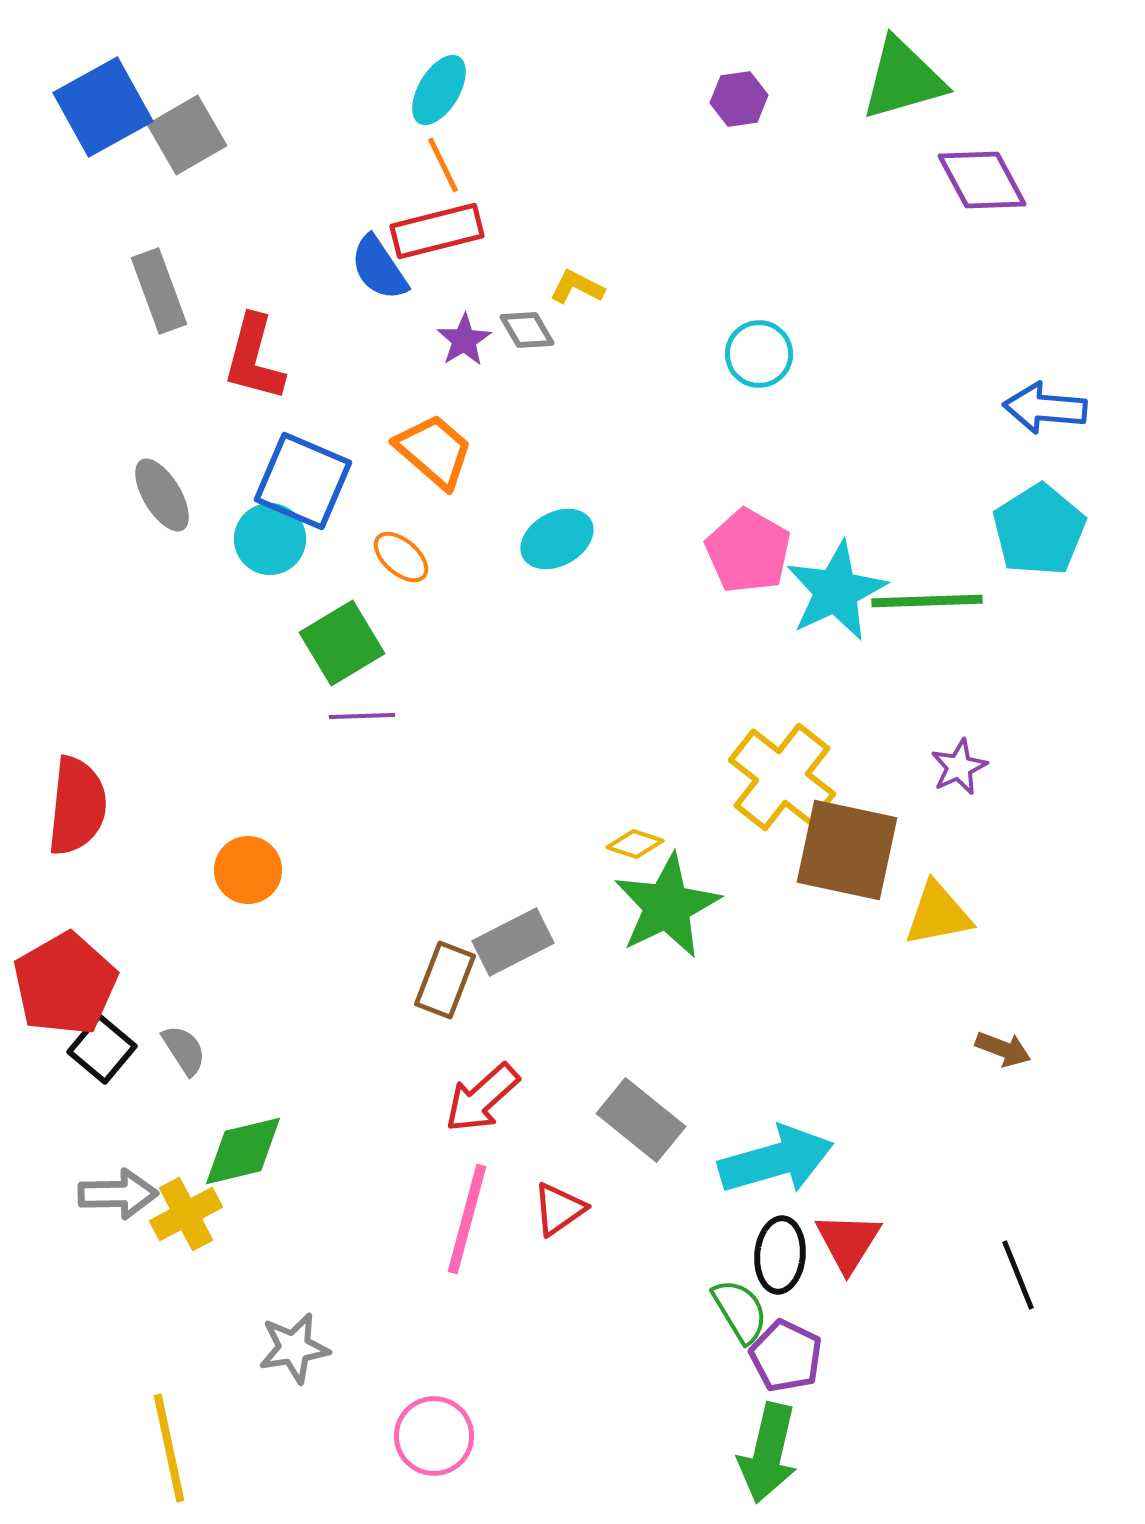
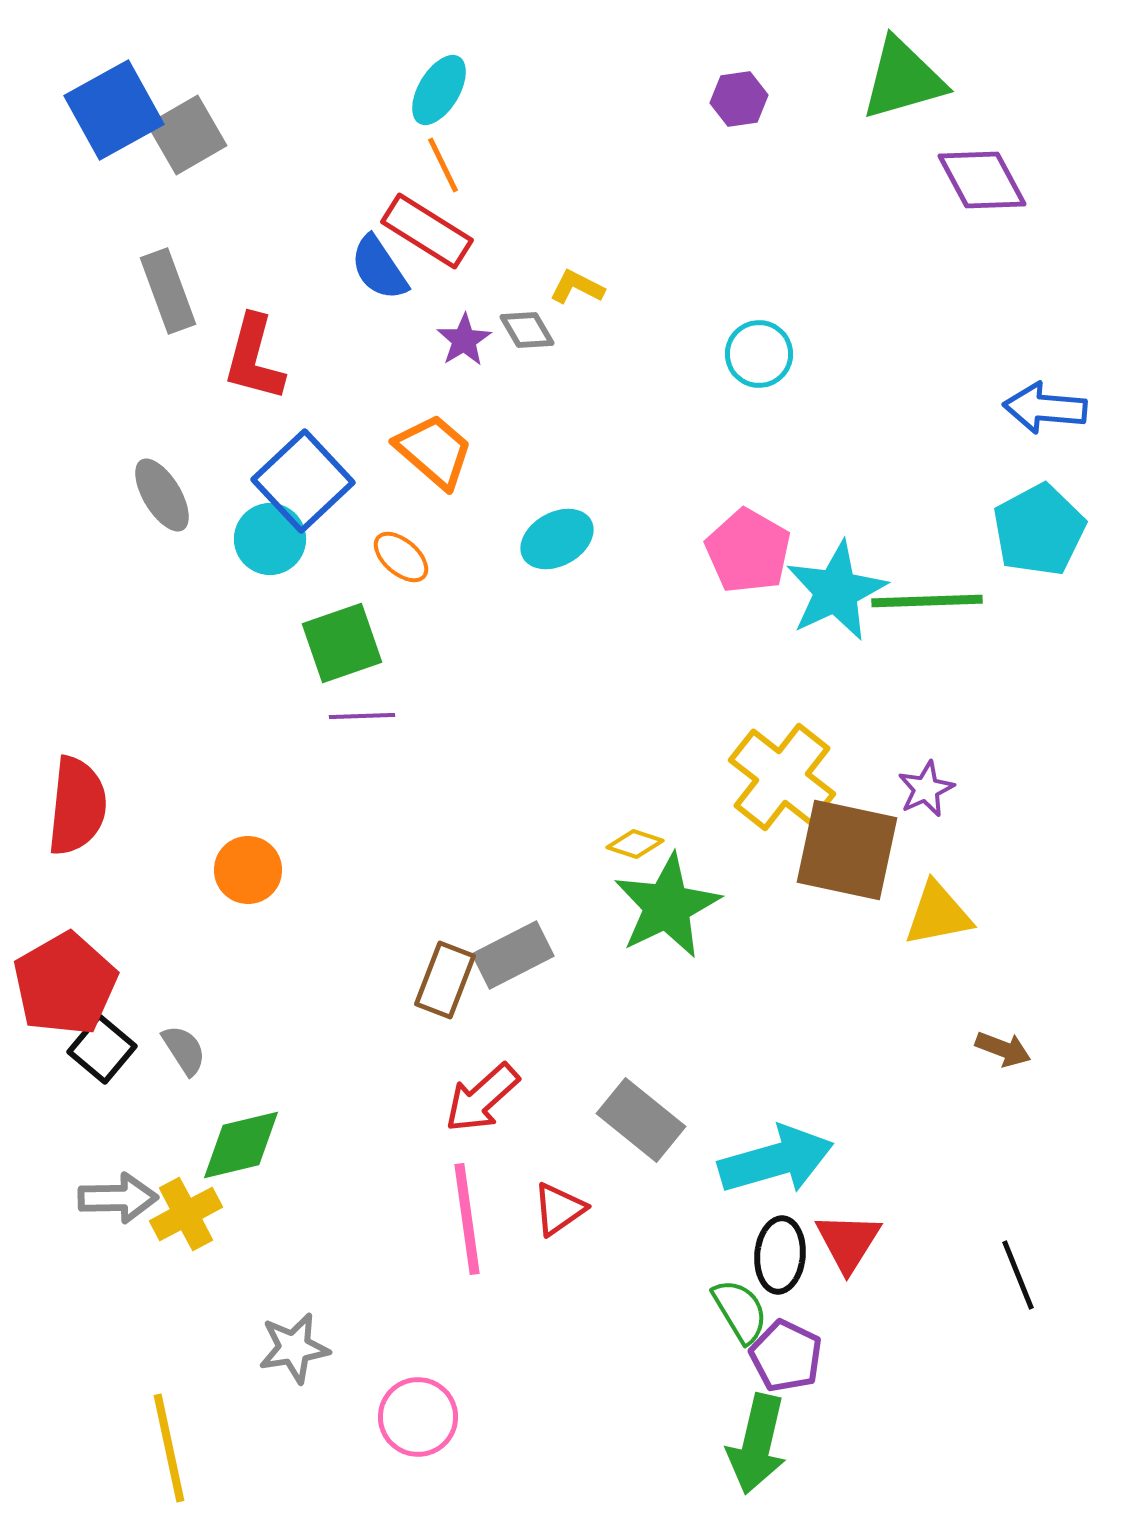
blue square at (103, 107): moved 11 px right, 3 px down
red rectangle at (437, 231): moved 10 px left; rotated 46 degrees clockwise
gray rectangle at (159, 291): moved 9 px right
blue square at (303, 481): rotated 24 degrees clockwise
cyan pentagon at (1039, 530): rotated 4 degrees clockwise
green square at (342, 643): rotated 12 degrees clockwise
purple star at (959, 767): moved 33 px left, 22 px down
gray rectangle at (513, 942): moved 13 px down
green diamond at (243, 1151): moved 2 px left, 6 px up
gray arrow at (118, 1194): moved 4 px down
pink line at (467, 1219): rotated 23 degrees counterclockwise
pink circle at (434, 1436): moved 16 px left, 19 px up
green arrow at (768, 1453): moved 11 px left, 9 px up
